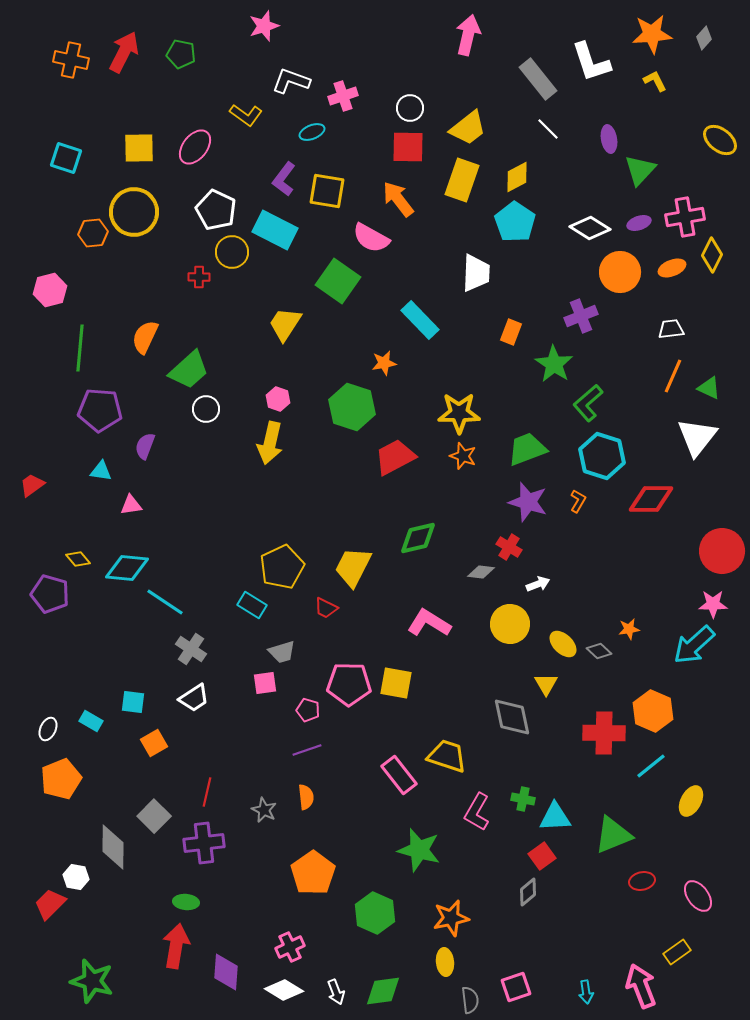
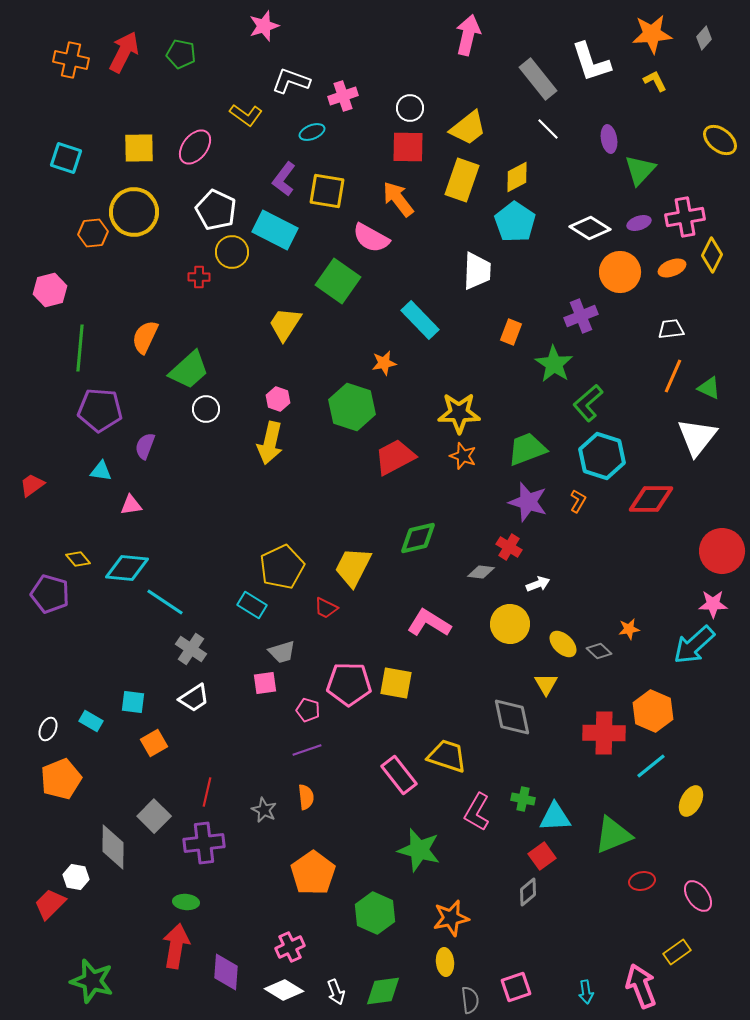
white trapezoid at (476, 273): moved 1 px right, 2 px up
